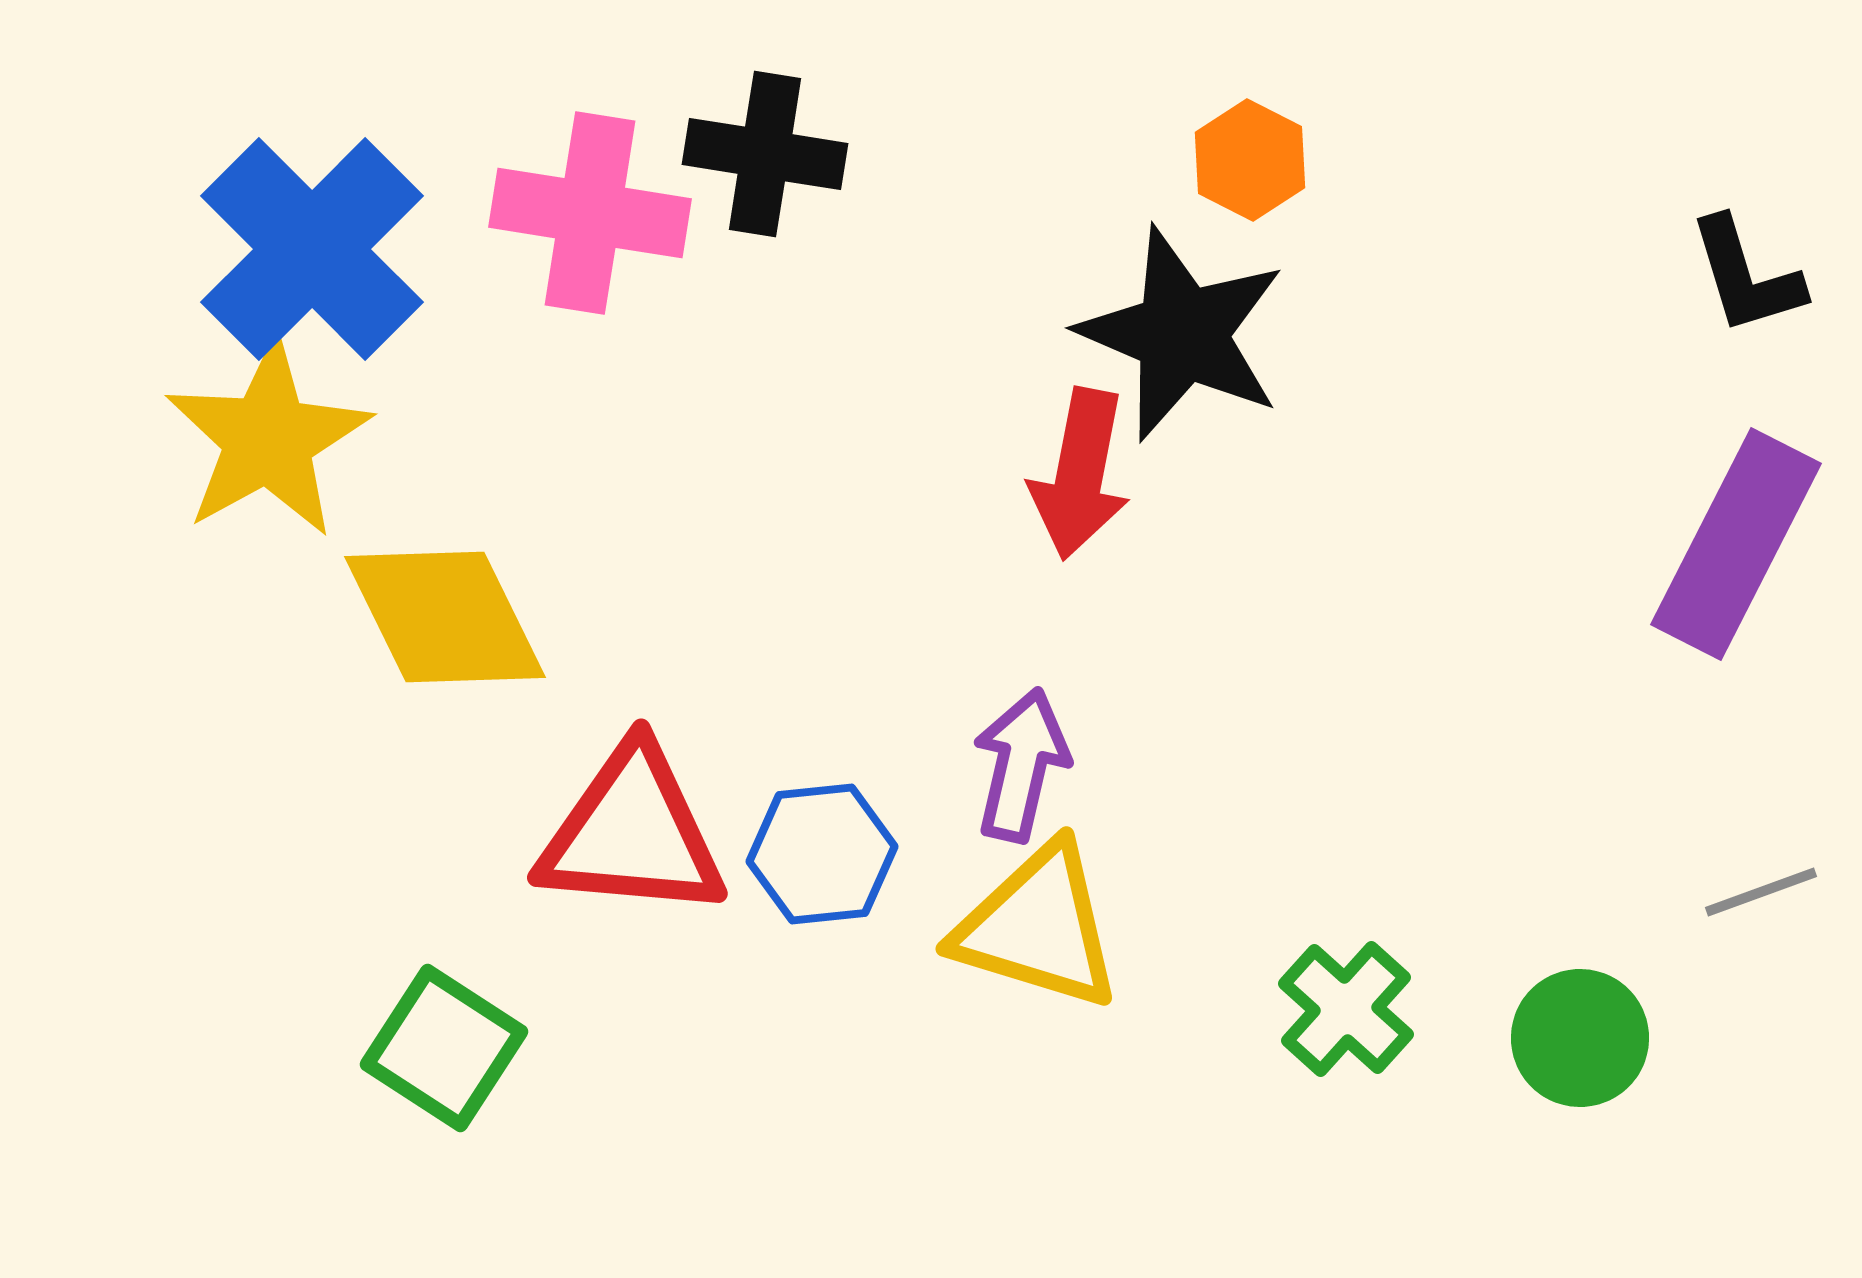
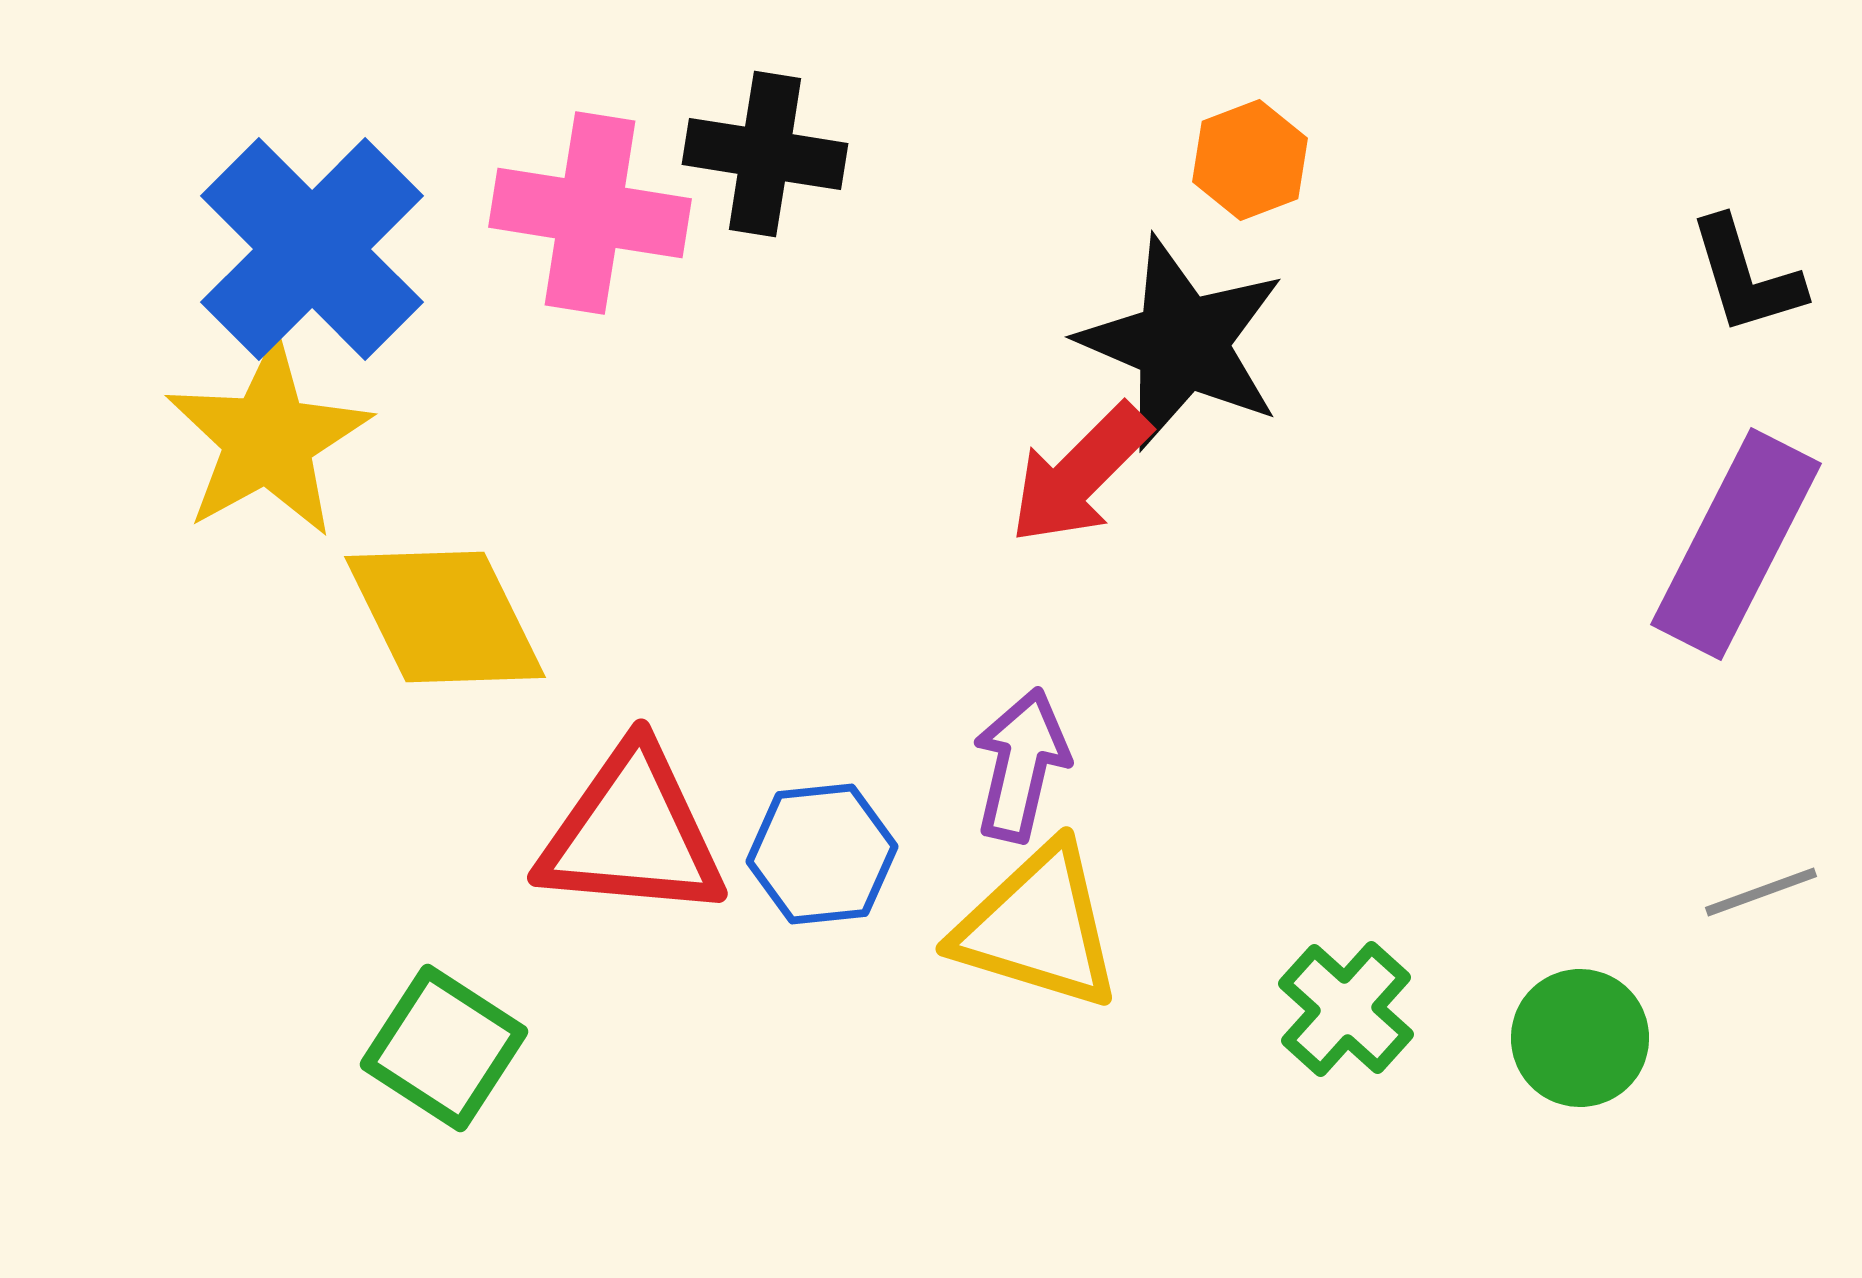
orange hexagon: rotated 12 degrees clockwise
black star: moved 9 px down
red arrow: rotated 34 degrees clockwise
